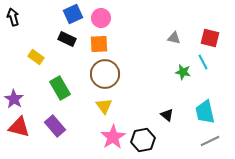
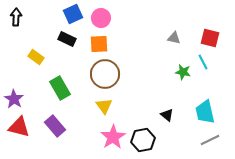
black arrow: moved 3 px right; rotated 18 degrees clockwise
gray line: moved 1 px up
